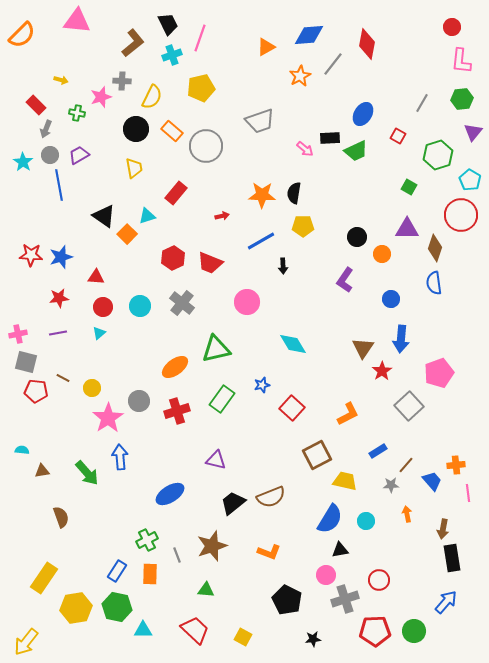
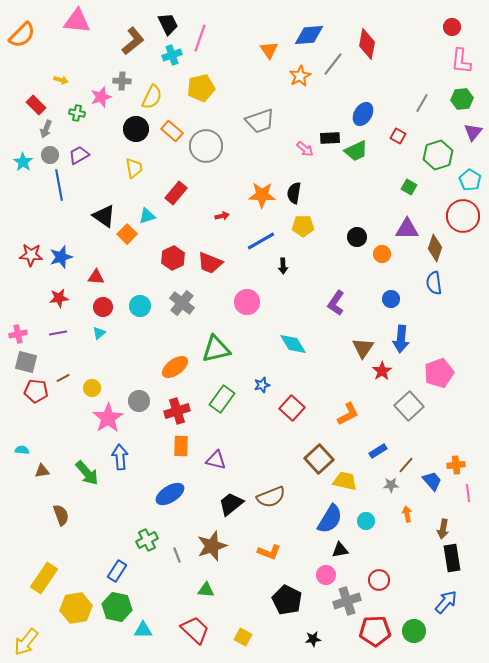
brown L-shape at (133, 43): moved 2 px up
orange triangle at (266, 47): moved 3 px right, 3 px down; rotated 36 degrees counterclockwise
red circle at (461, 215): moved 2 px right, 1 px down
purple L-shape at (345, 280): moved 9 px left, 23 px down
brown line at (63, 378): rotated 56 degrees counterclockwise
brown square at (317, 455): moved 2 px right, 4 px down; rotated 16 degrees counterclockwise
black trapezoid at (233, 503): moved 2 px left, 1 px down
brown semicircle at (61, 517): moved 2 px up
orange rectangle at (150, 574): moved 31 px right, 128 px up
gray cross at (345, 599): moved 2 px right, 2 px down
